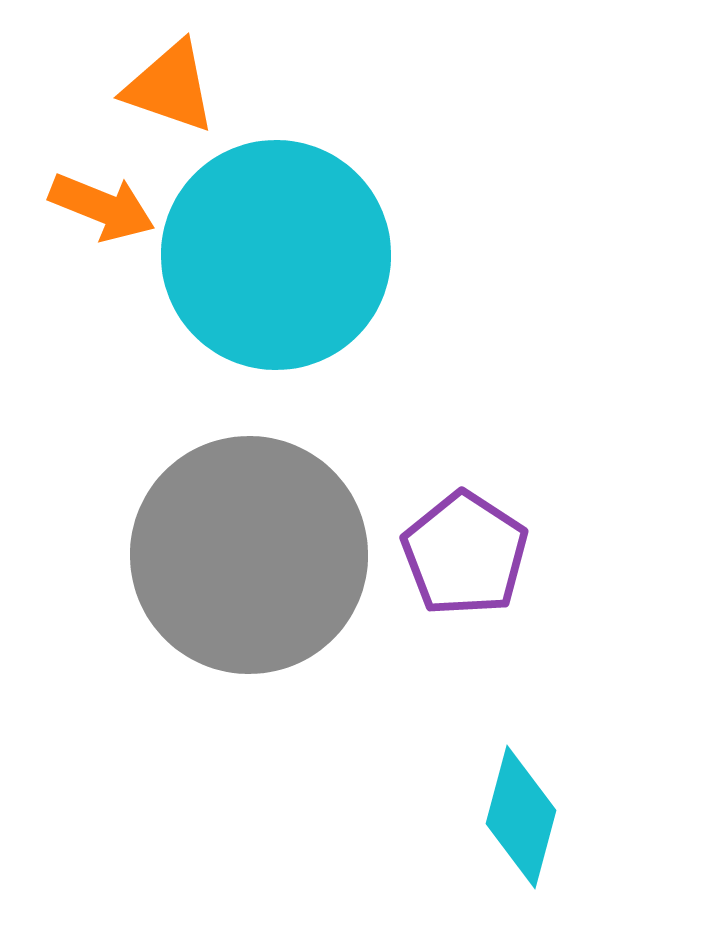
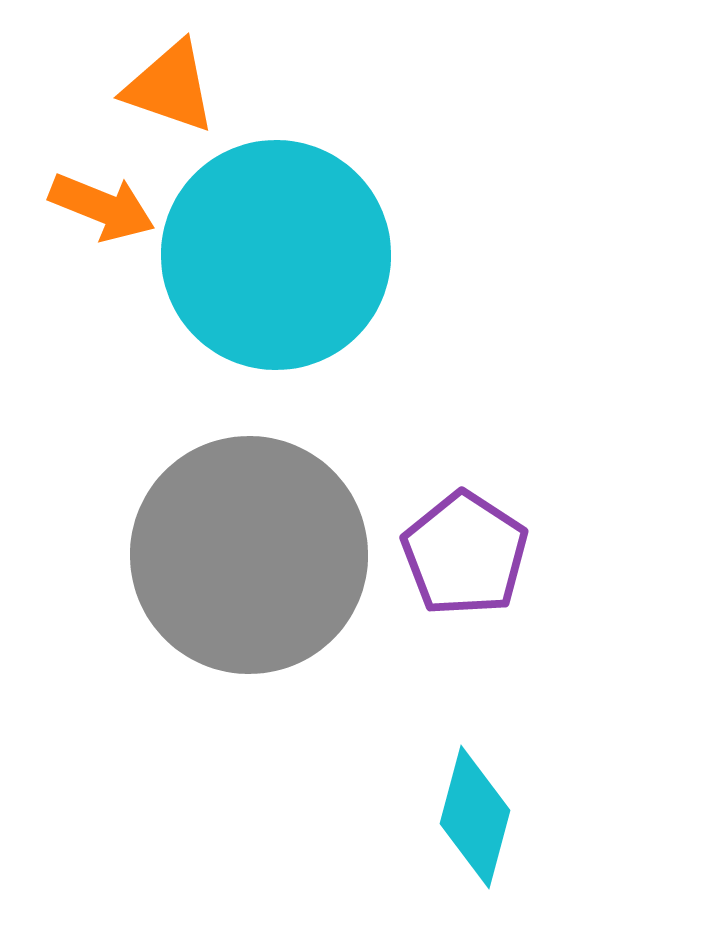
cyan diamond: moved 46 px left
